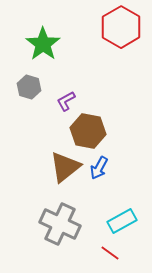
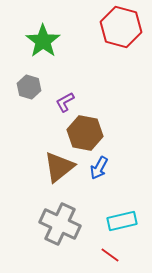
red hexagon: rotated 15 degrees counterclockwise
green star: moved 3 px up
purple L-shape: moved 1 px left, 1 px down
brown hexagon: moved 3 px left, 2 px down
brown triangle: moved 6 px left
cyan rectangle: rotated 16 degrees clockwise
red line: moved 2 px down
